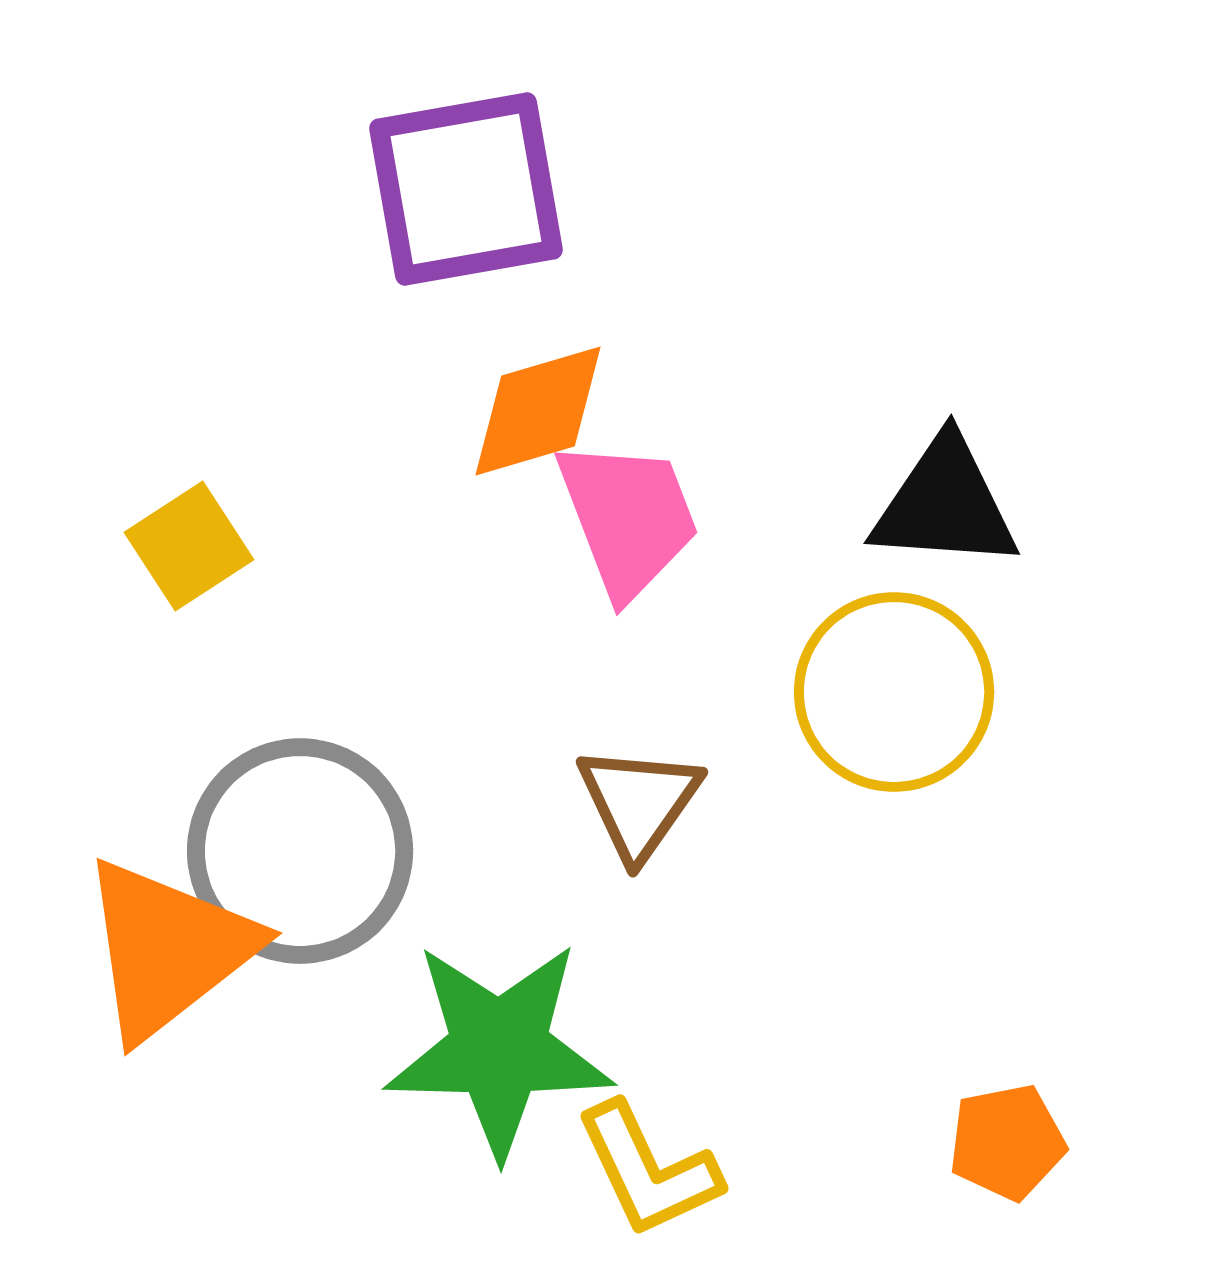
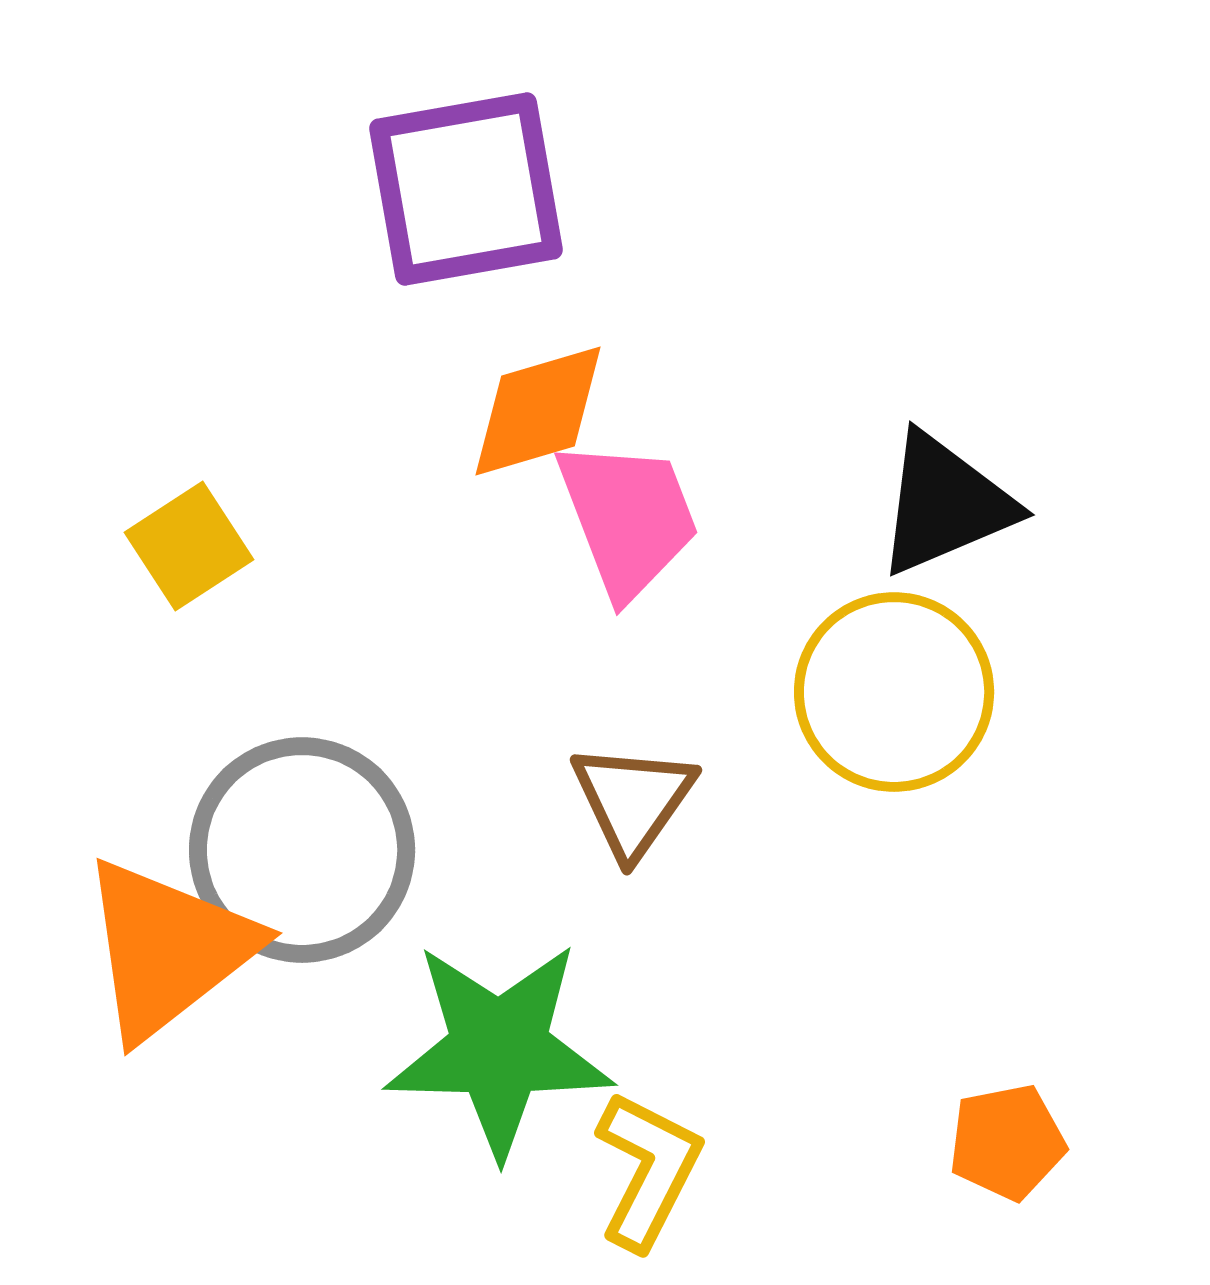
black triangle: rotated 27 degrees counterclockwise
brown triangle: moved 6 px left, 2 px up
gray circle: moved 2 px right, 1 px up
yellow L-shape: rotated 128 degrees counterclockwise
